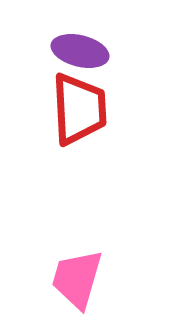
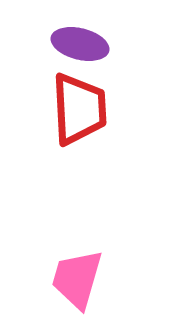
purple ellipse: moved 7 px up
